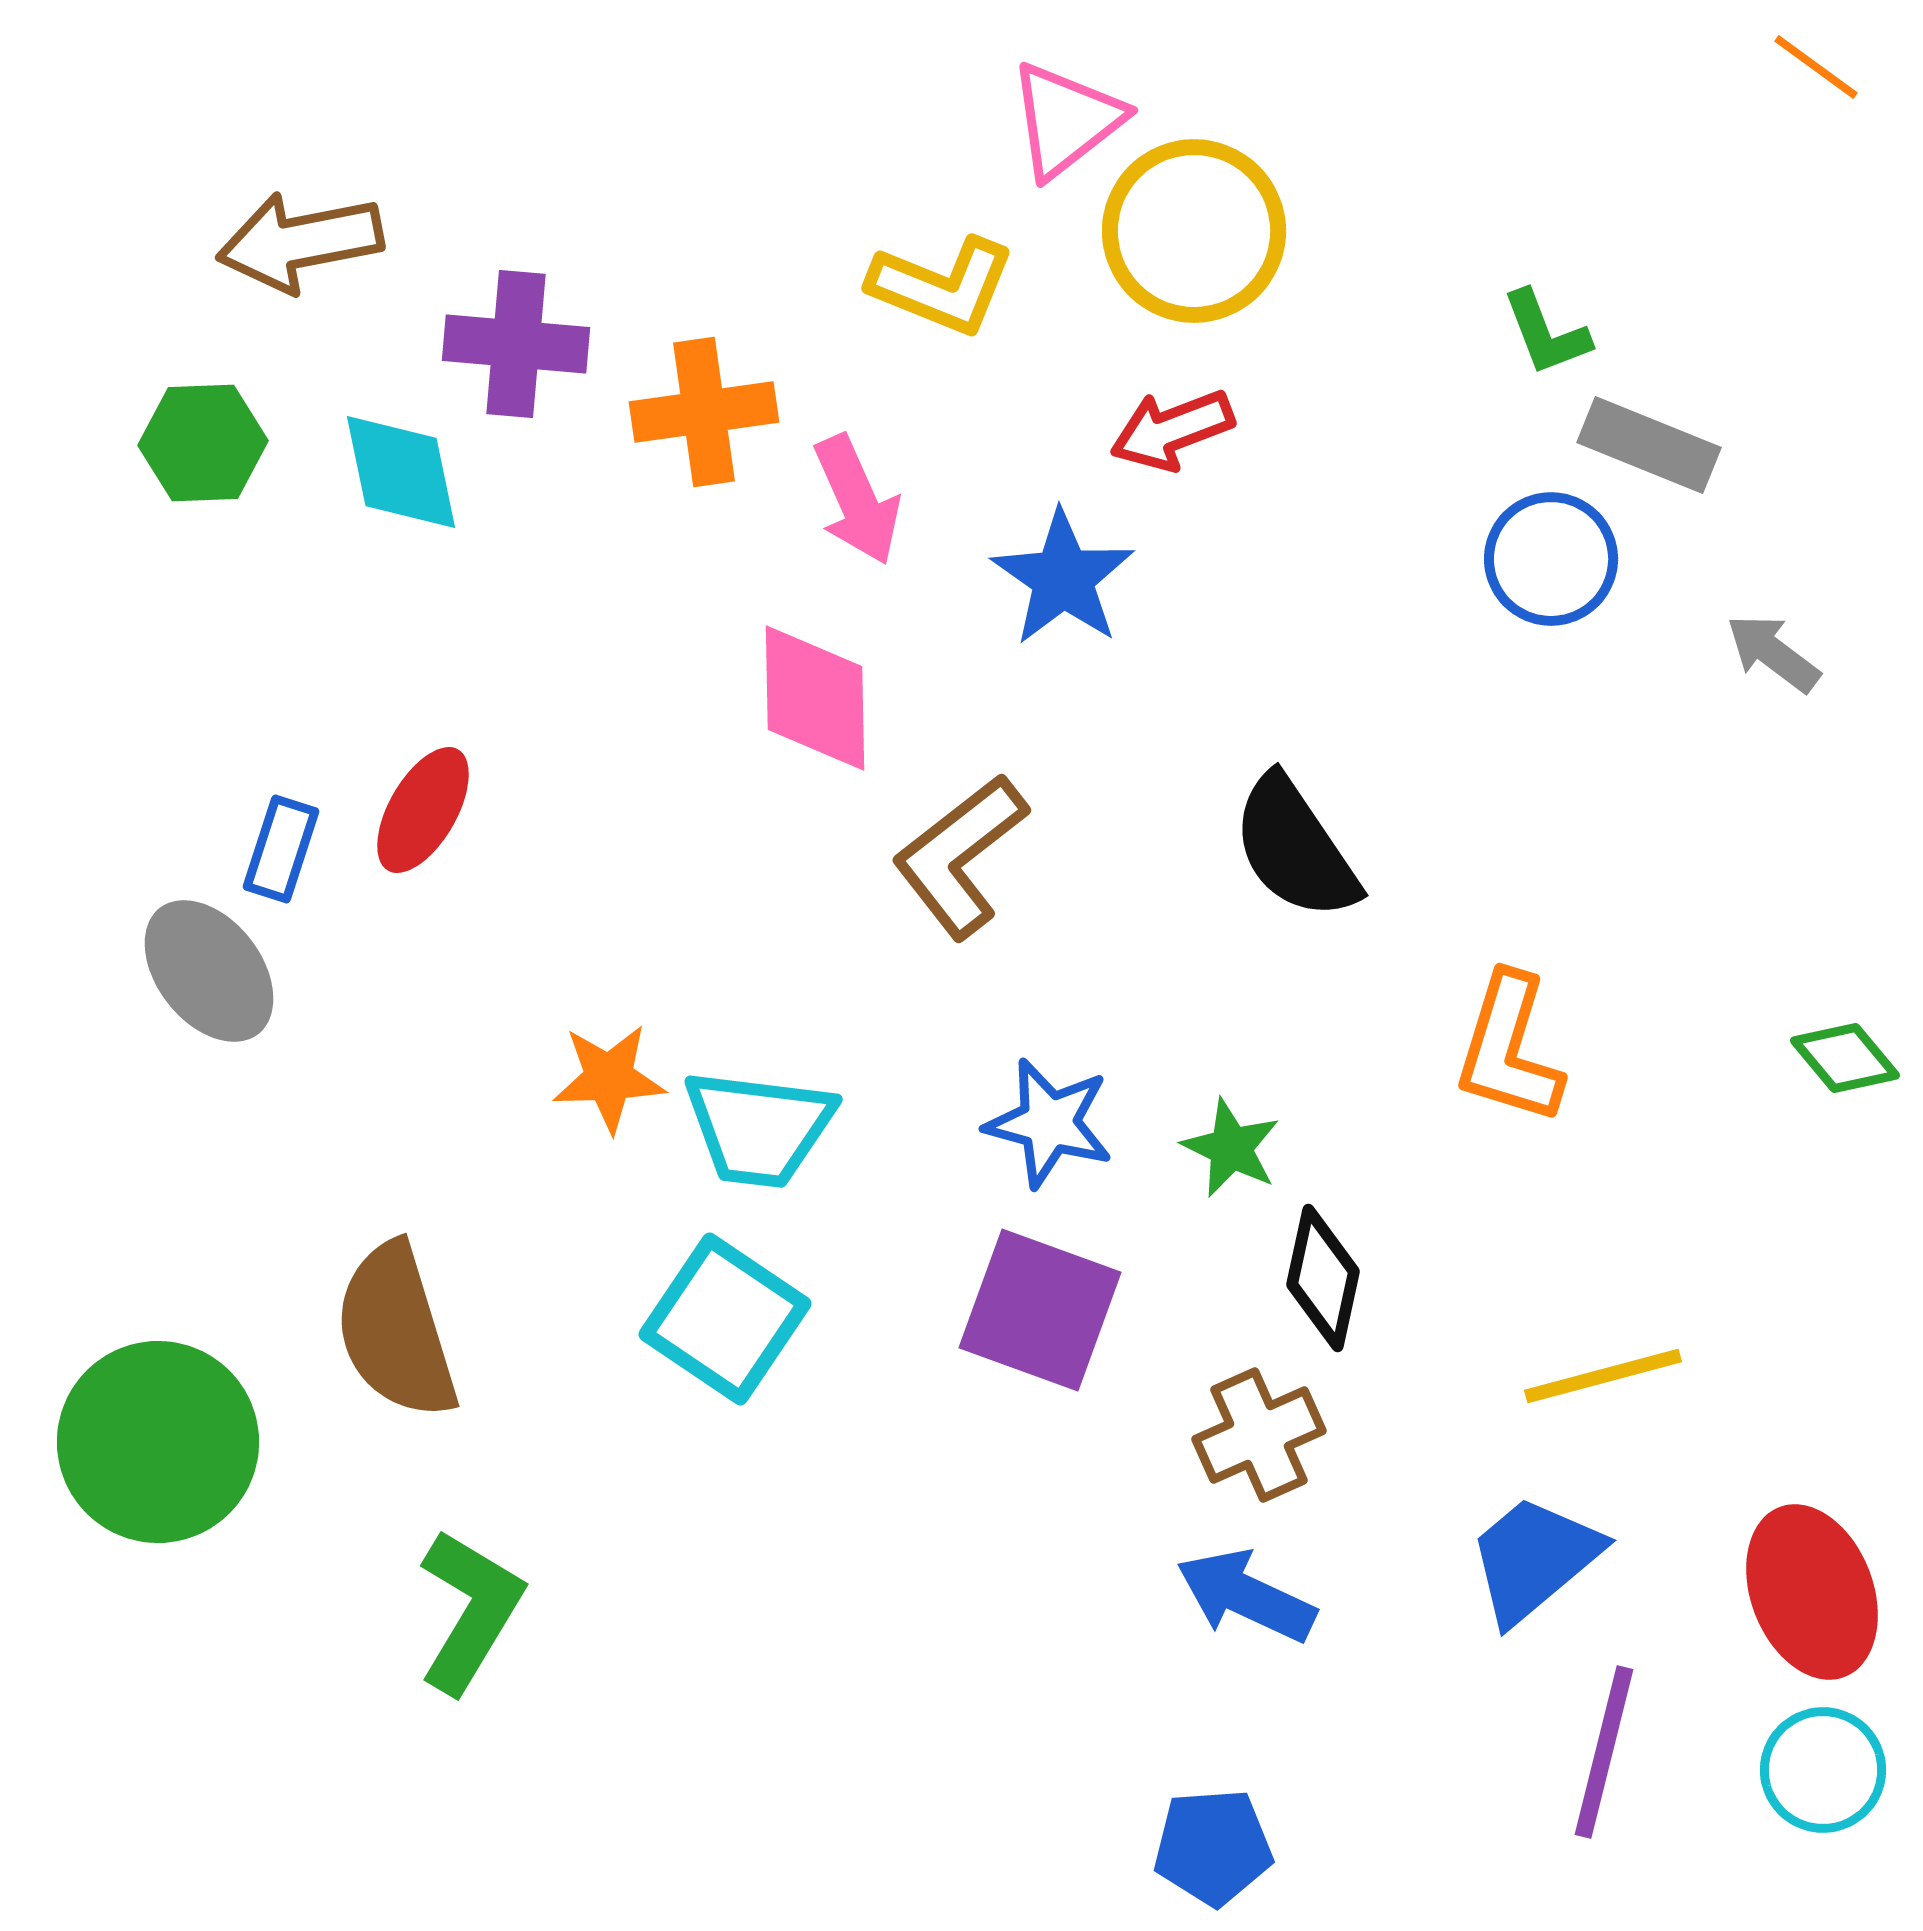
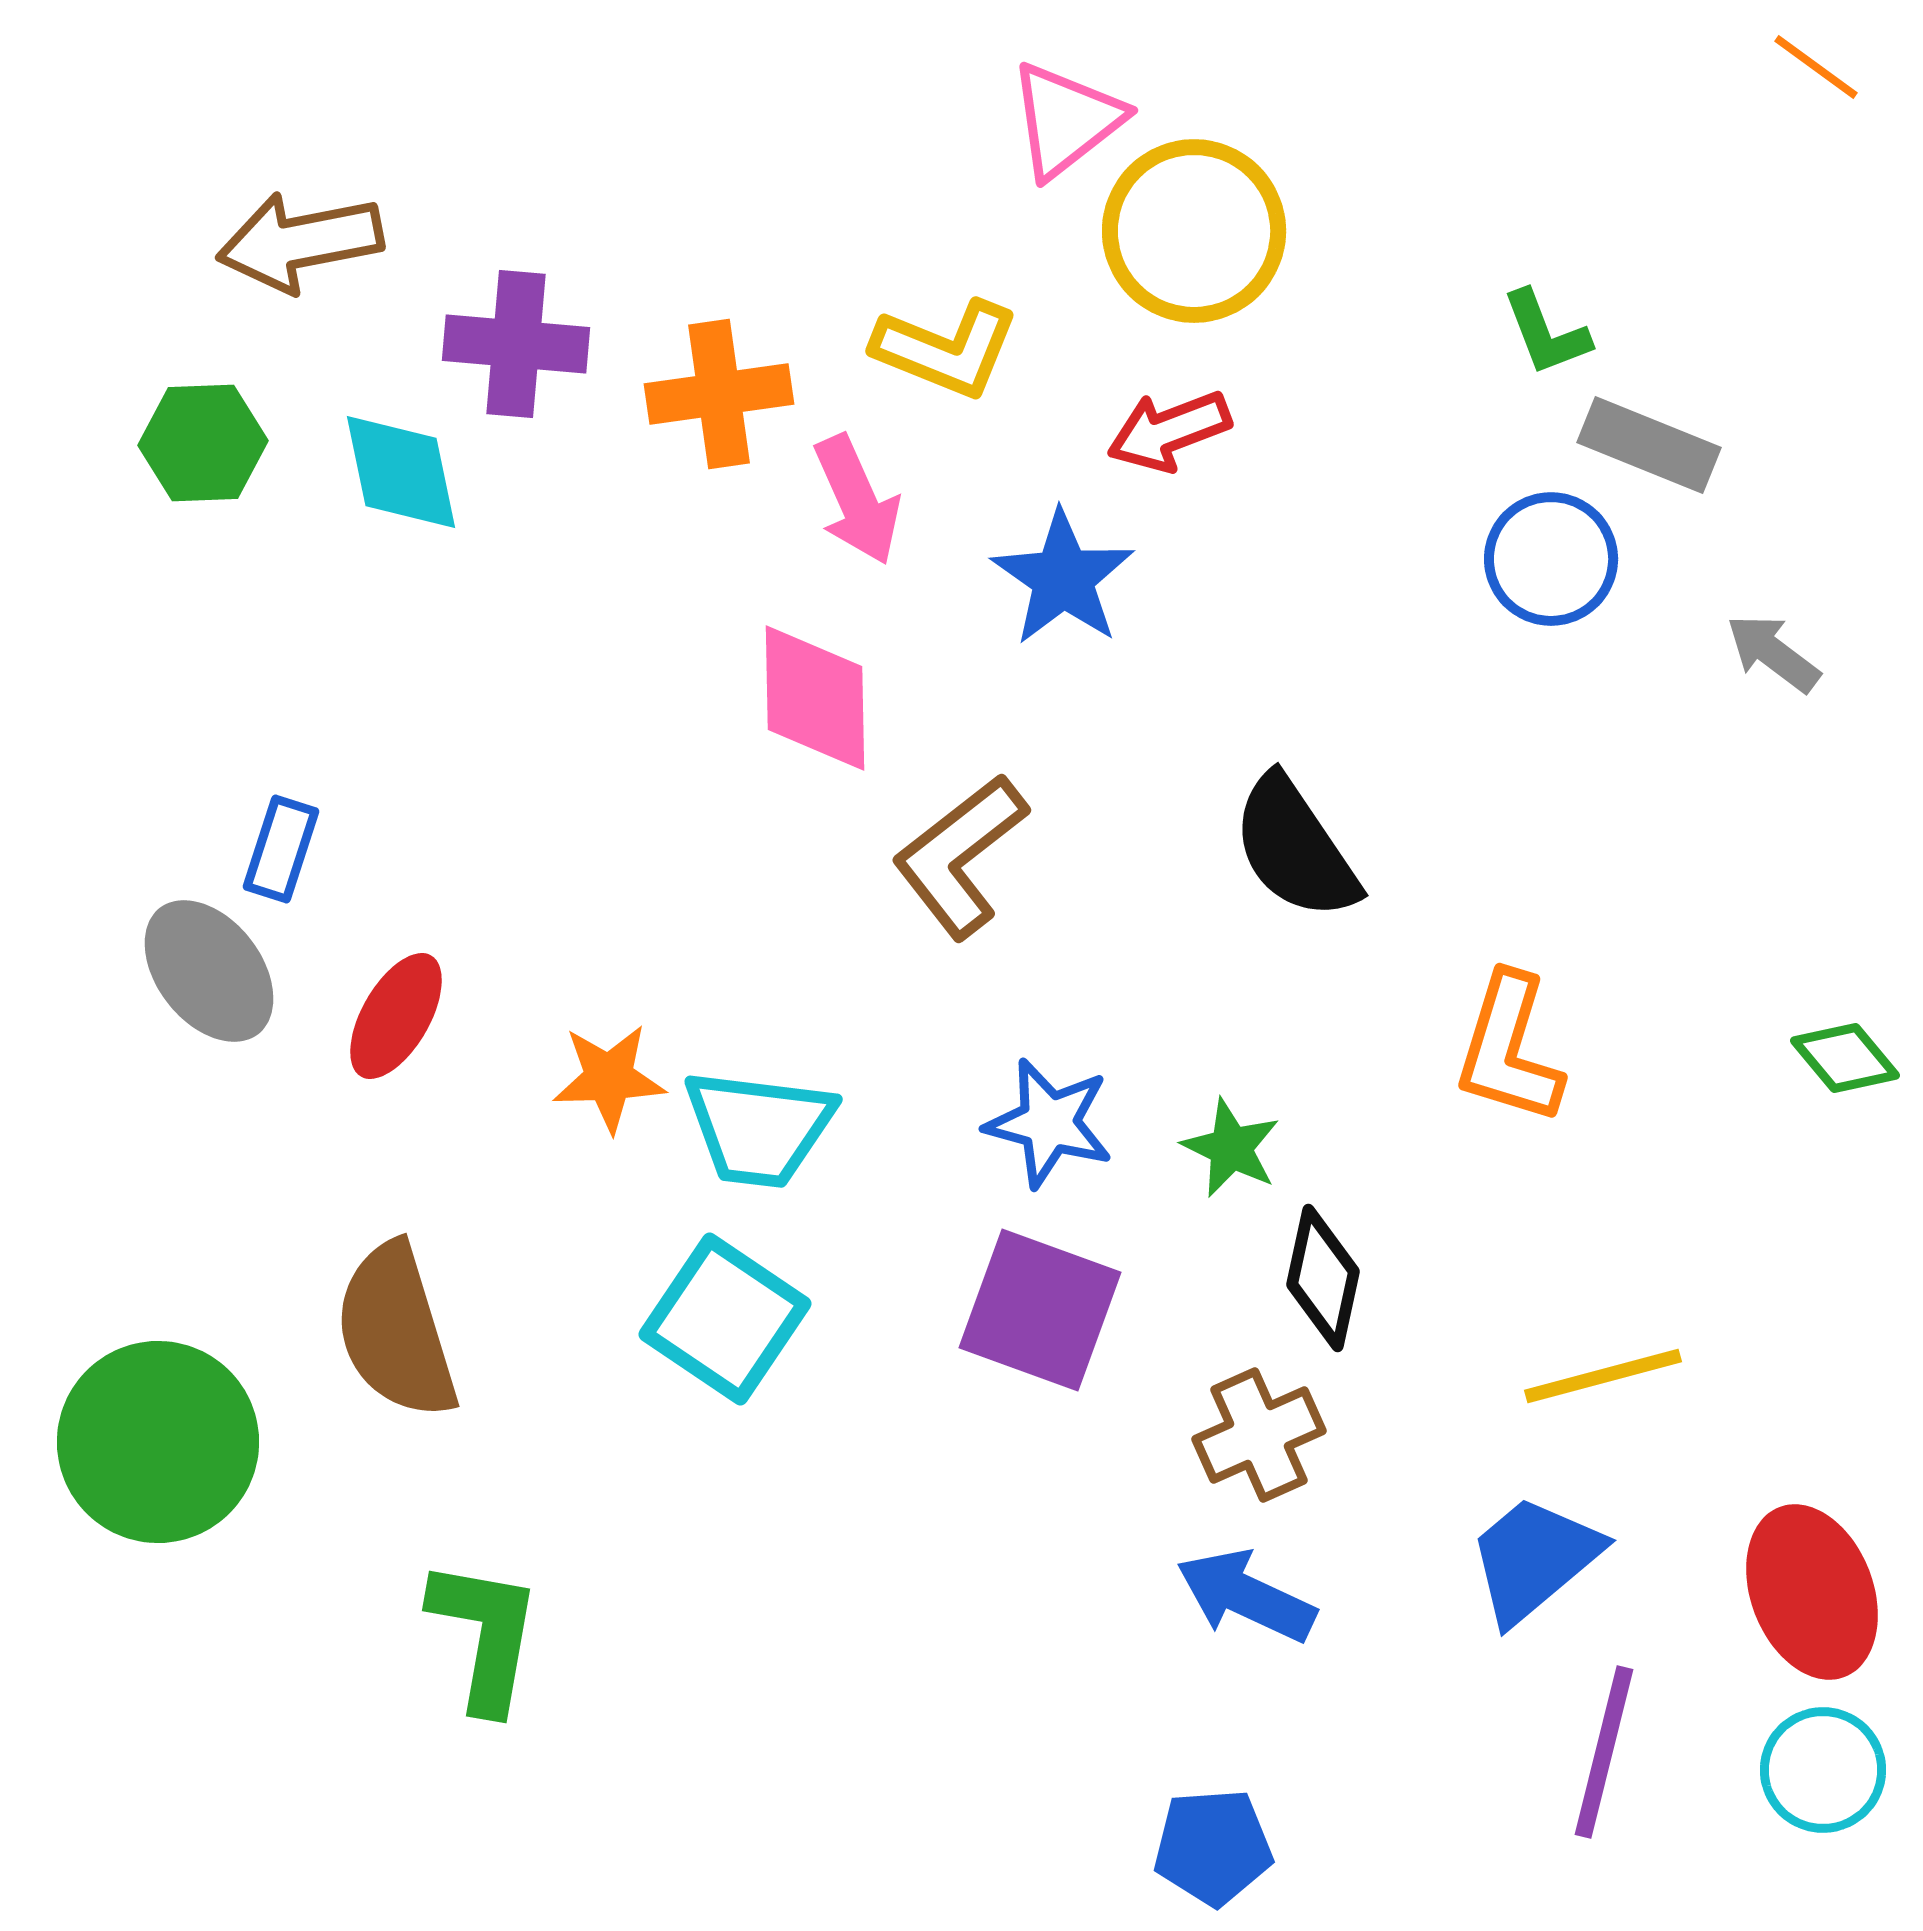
yellow L-shape at (942, 286): moved 4 px right, 63 px down
orange cross at (704, 412): moved 15 px right, 18 px up
red arrow at (1172, 430): moved 3 px left, 1 px down
red ellipse at (423, 810): moved 27 px left, 206 px down
green L-shape at (470, 1611): moved 15 px right, 24 px down; rotated 21 degrees counterclockwise
